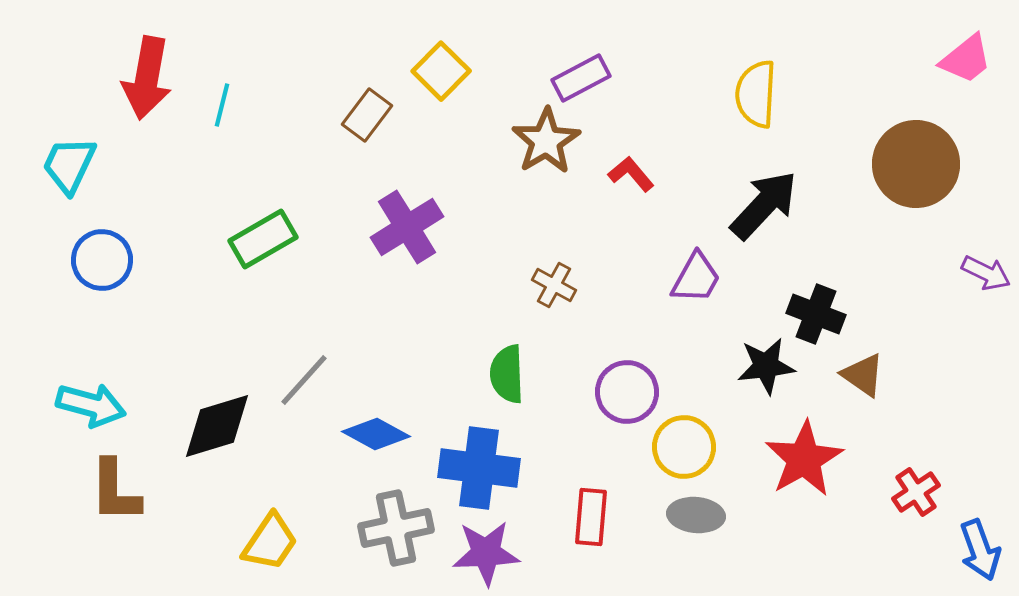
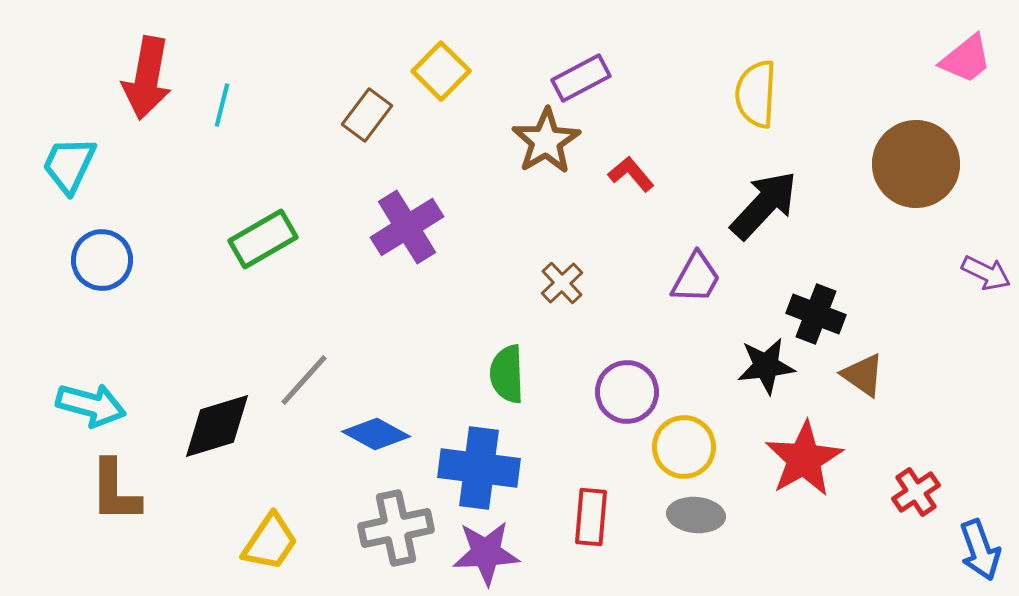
brown cross: moved 8 px right, 2 px up; rotated 18 degrees clockwise
